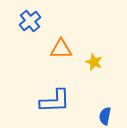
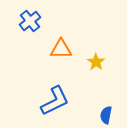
yellow star: moved 2 px right; rotated 12 degrees clockwise
blue L-shape: rotated 24 degrees counterclockwise
blue semicircle: moved 1 px right, 1 px up
